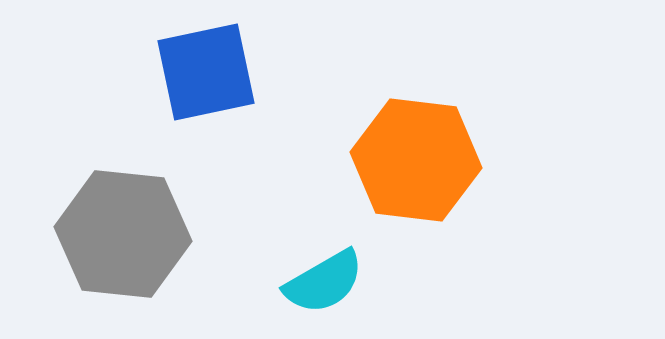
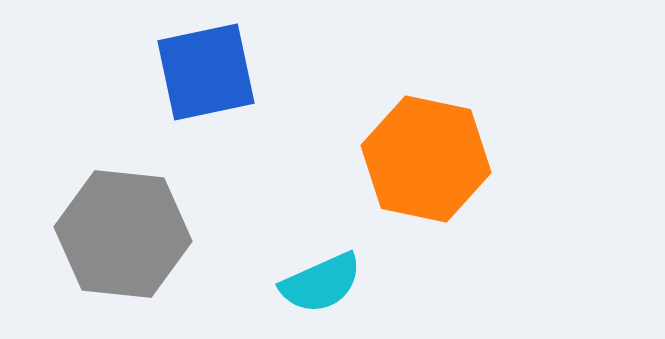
orange hexagon: moved 10 px right, 1 px up; rotated 5 degrees clockwise
cyan semicircle: moved 3 px left, 1 px down; rotated 6 degrees clockwise
